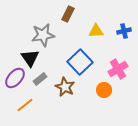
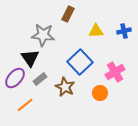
gray star: rotated 15 degrees clockwise
pink cross: moved 3 px left, 3 px down
orange circle: moved 4 px left, 3 px down
